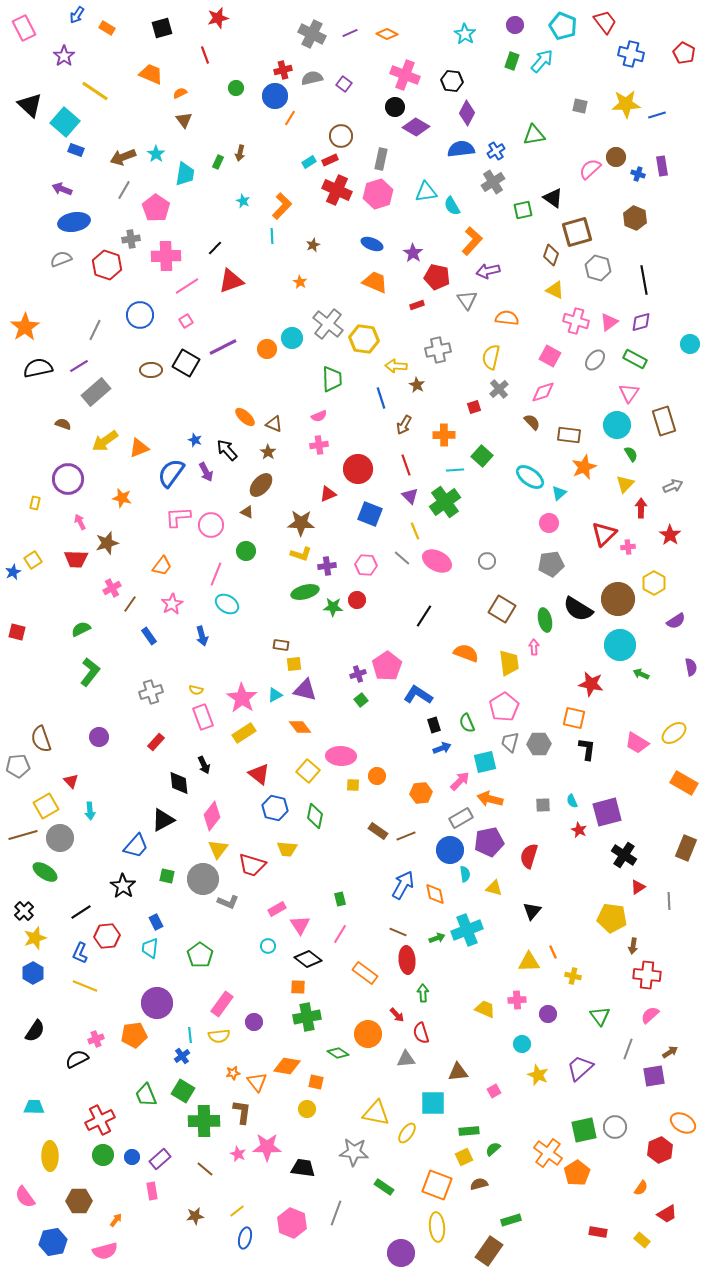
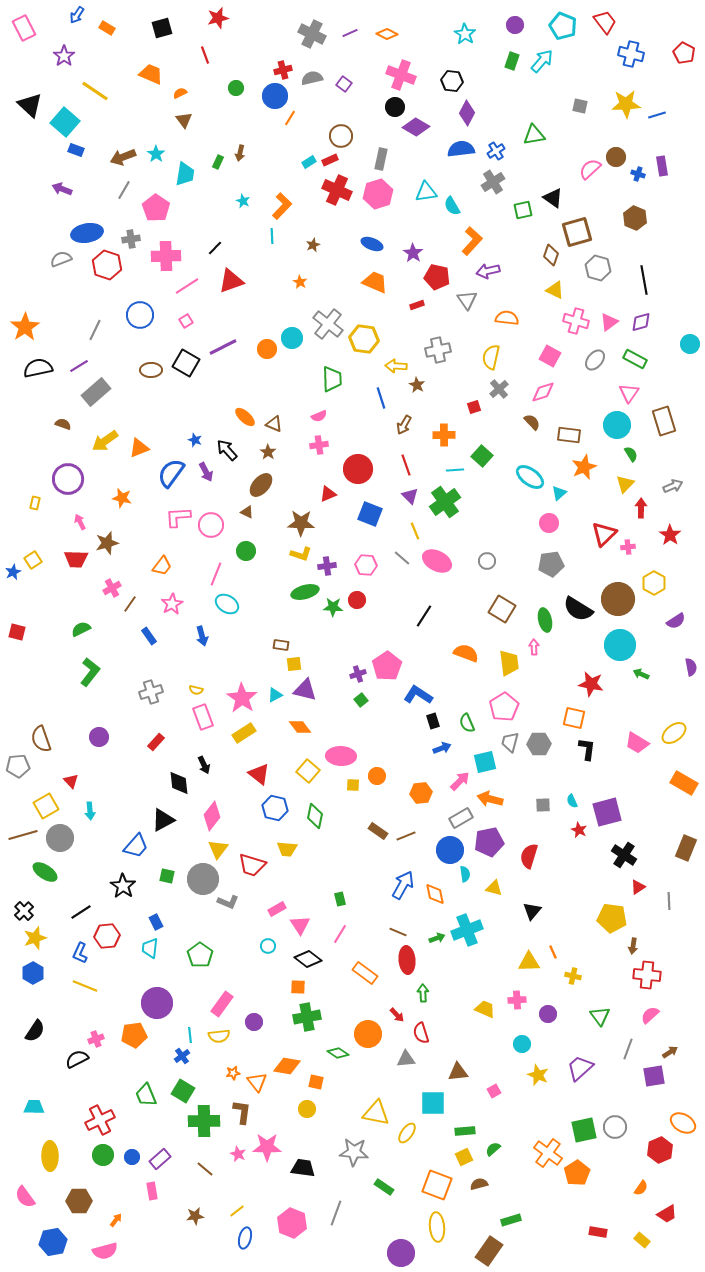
pink cross at (405, 75): moved 4 px left
blue ellipse at (74, 222): moved 13 px right, 11 px down
black rectangle at (434, 725): moved 1 px left, 4 px up
green rectangle at (469, 1131): moved 4 px left
